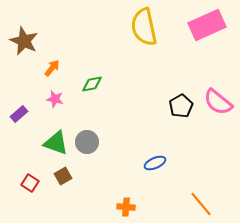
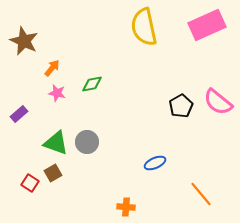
pink star: moved 2 px right, 6 px up
brown square: moved 10 px left, 3 px up
orange line: moved 10 px up
